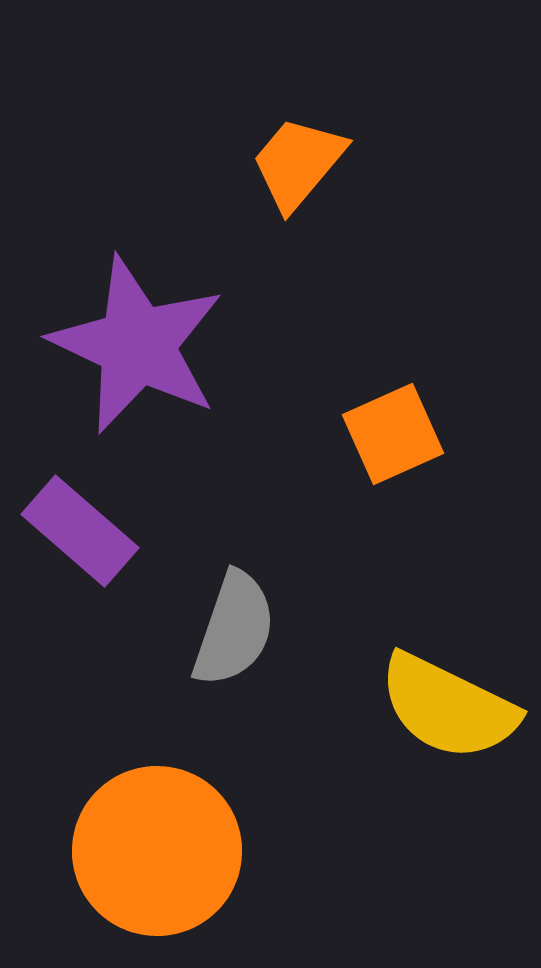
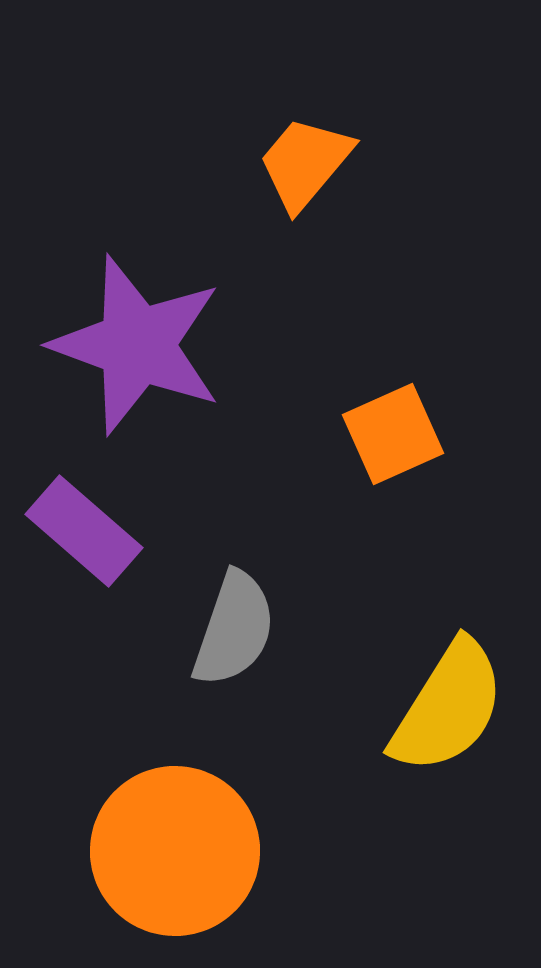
orange trapezoid: moved 7 px right
purple star: rotated 5 degrees counterclockwise
purple rectangle: moved 4 px right
yellow semicircle: rotated 84 degrees counterclockwise
orange circle: moved 18 px right
